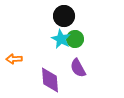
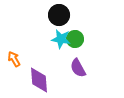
black circle: moved 5 px left, 1 px up
cyan star: rotated 18 degrees counterclockwise
orange arrow: rotated 63 degrees clockwise
purple diamond: moved 11 px left
